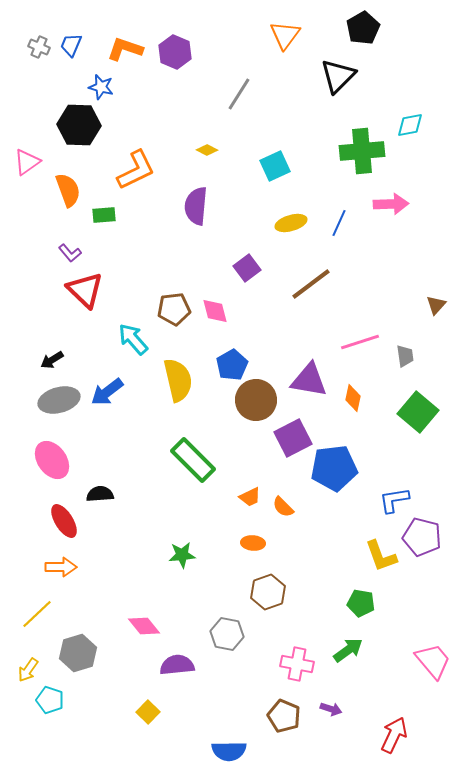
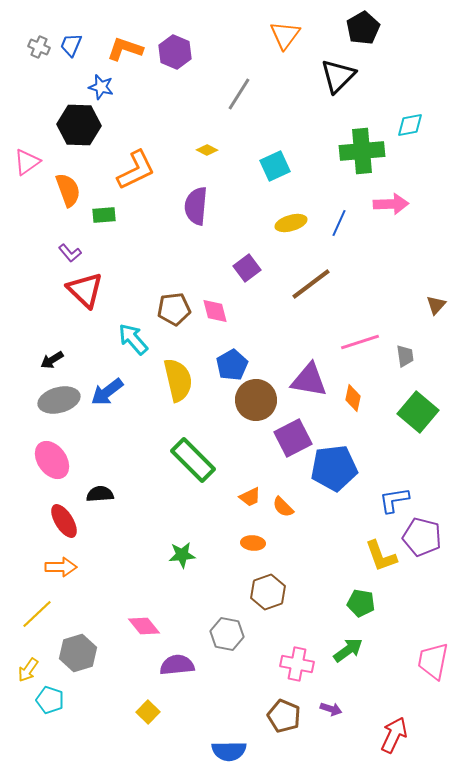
pink trapezoid at (433, 661): rotated 129 degrees counterclockwise
